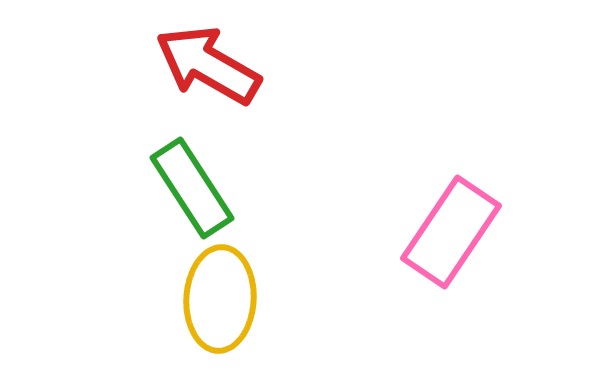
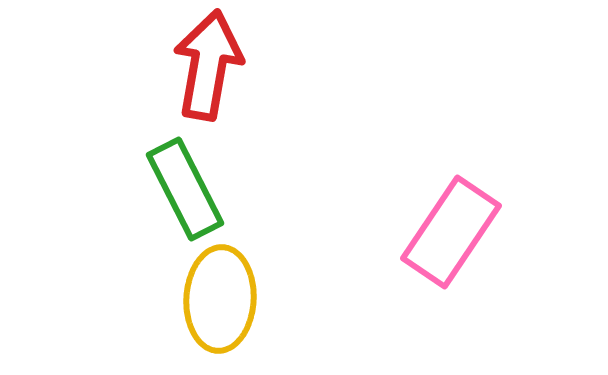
red arrow: rotated 70 degrees clockwise
green rectangle: moved 7 px left, 1 px down; rotated 6 degrees clockwise
